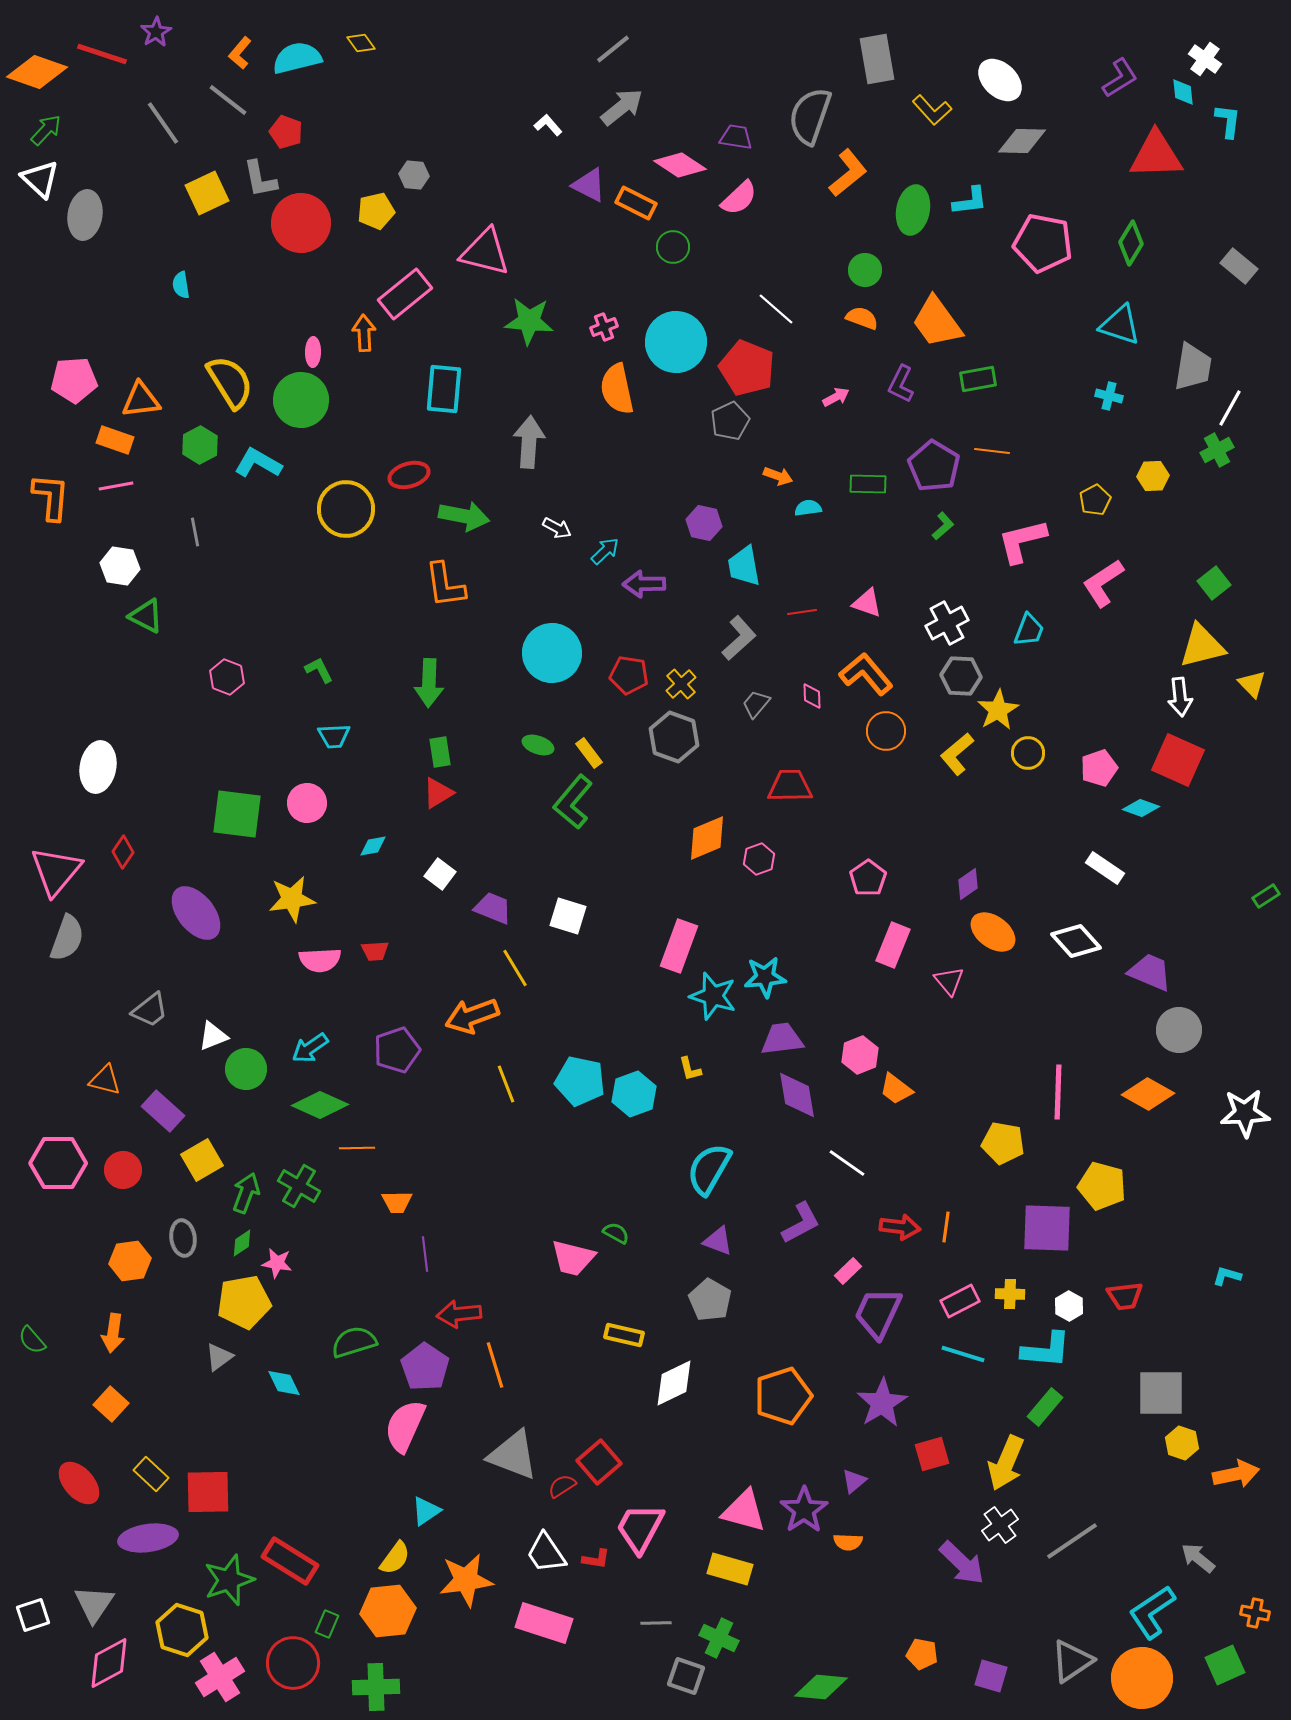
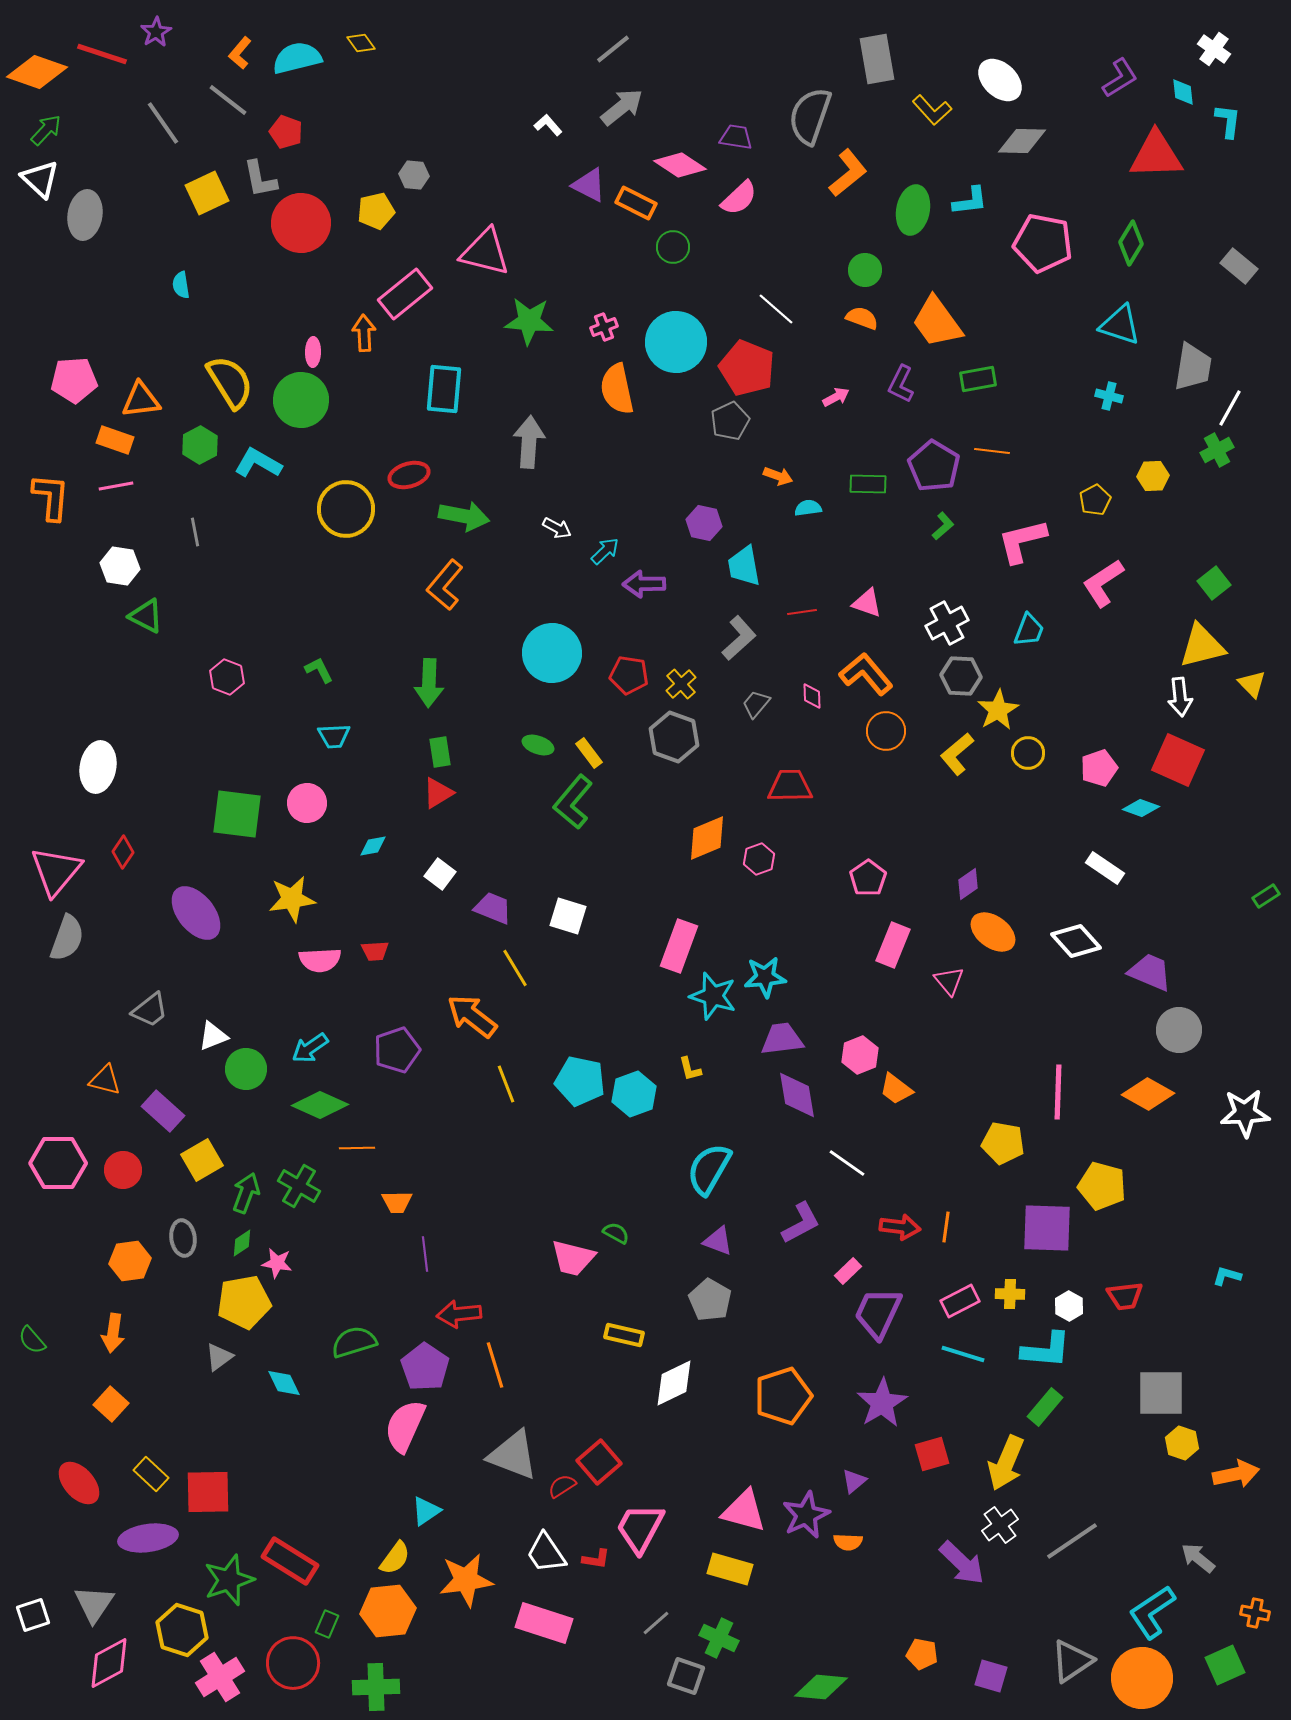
white cross at (1205, 59): moved 9 px right, 10 px up
orange L-shape at (445, 585): rotated 48 degrees clockwise
orange arrow at (472, 1016): rotated 58 degrees clockwise
purple star at (804, 1510): moved 2 px right, 5 px down; rotated 9 degrees clockwise
gray line at (656, 1623): rotated 40 degrees counterclockwise
